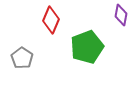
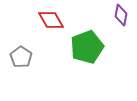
red diamond: rotated 52 degrees counterclockwise
gray pentagon: moved 1 px left, 1 px up
